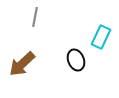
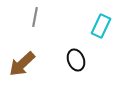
cyan rectangle: moved 11 px up
